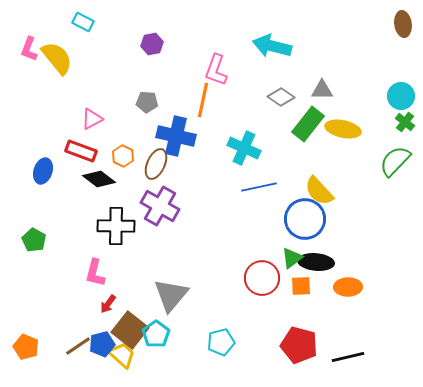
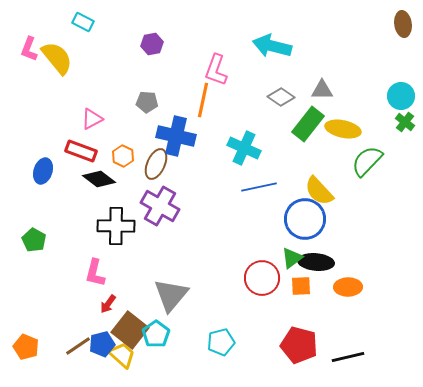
green semicircle at (395, 161): moved 28 px left
